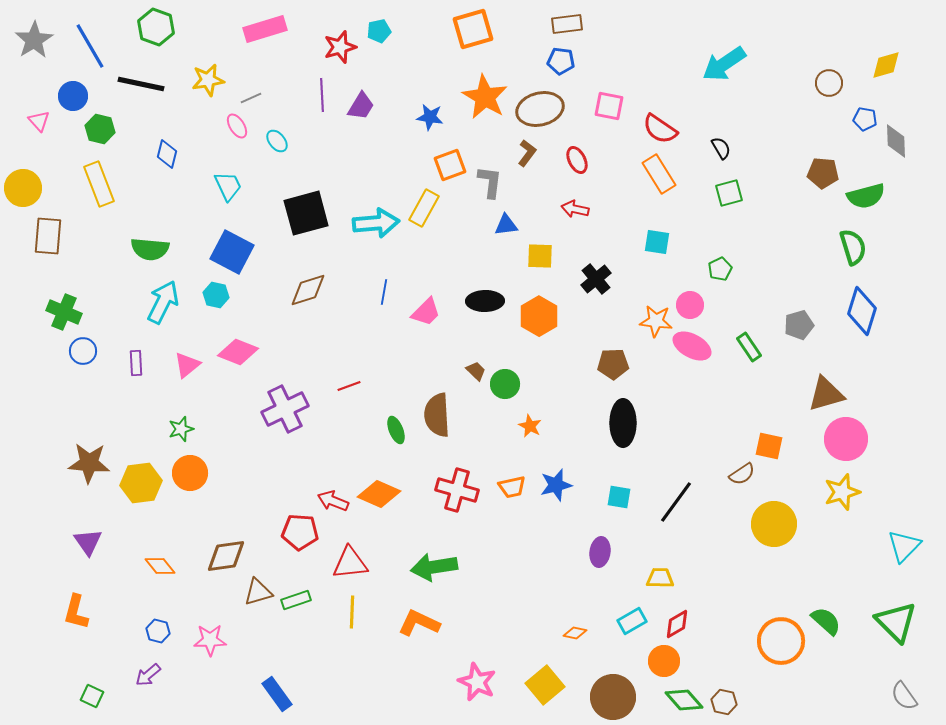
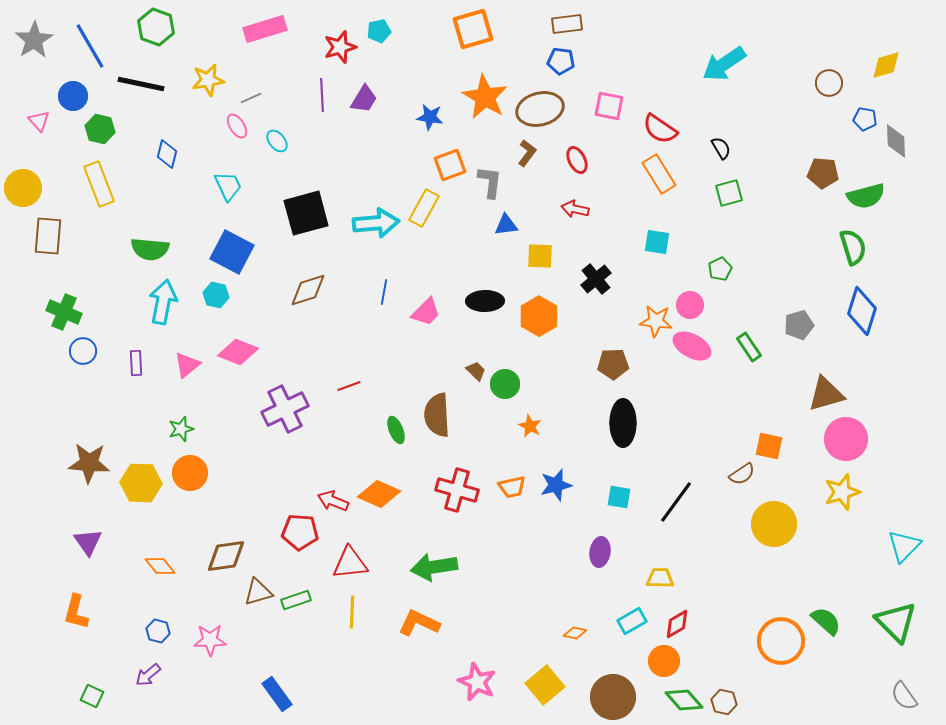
purple trapezoid at (361, 106): moved 3 px right, 7 px up
cyan arrow at (163, 302): rotated 15 degrees counterclockwise
yellow hexagon at (141, 483): rotated 9 degrees clockwise
